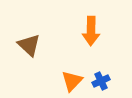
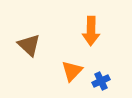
orange triangle: moved 10 px up
